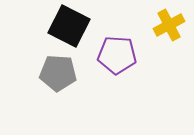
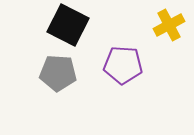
black square: moved 1 px left, 1 px up
purple pentagon: moved 6 px right, 10 px down
